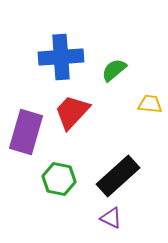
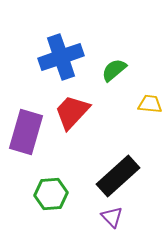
blue cross: rotated 15 degrees counterclockwise
green hexagon: moved 8 px left, 15 px down; rotated 16 degrees counterclockwise
purple triangle: moved 1 px right, 1 px up; rotated 20 degrees clockwise
